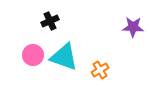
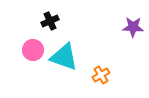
pink circle: moved 5 px up
orange cross: moved 1 px right, 5 px down
